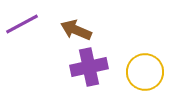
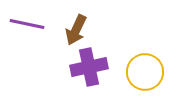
purple line: moved 5 px right; rotated 40 degrees clockwise
brown arrow: rotated 88 degrees counterclockwise
